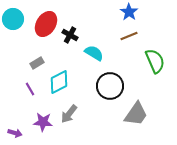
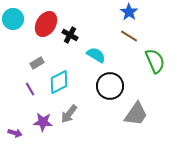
brown line: rotated 54 degrees clockwise
cyan semicircle: moved 2 px right, 2 px down
